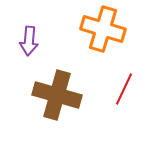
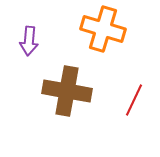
red line: moved 10 px right, 11 px down
brown cross: moved 10 px right, 4 px up; rotated 6 degrees counterclockwise
